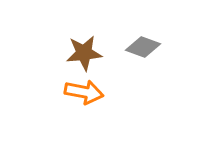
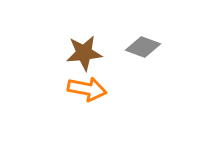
orange arrow: moved 3 px right, 3 px up
